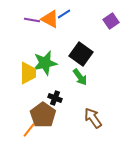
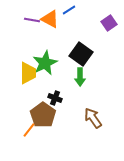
blue line: moved 5 px right, 4 px up
purple square: moved 2 px left, 2 px down
green star: rotated 15 degrees counterclockwise
green arrow: rotated 36 degrees clockwise
